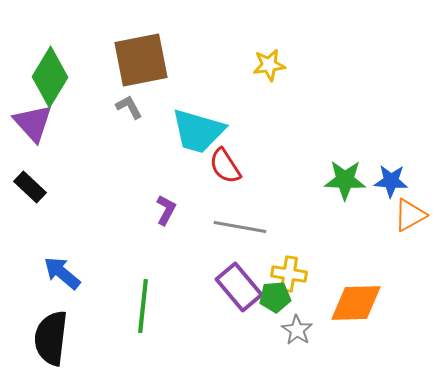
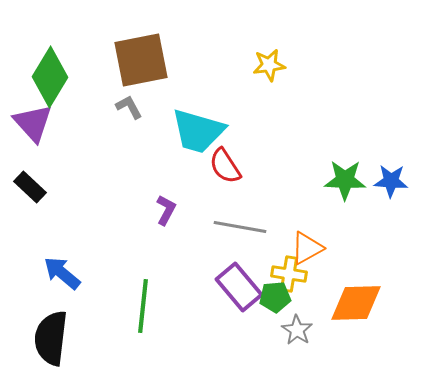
orange triangle: moved 103 px left, 33 px down
